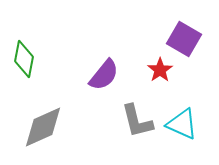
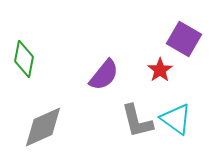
cyan triangle: moved 6 px left, 5 px up; rotated 12 degrees clockwise
